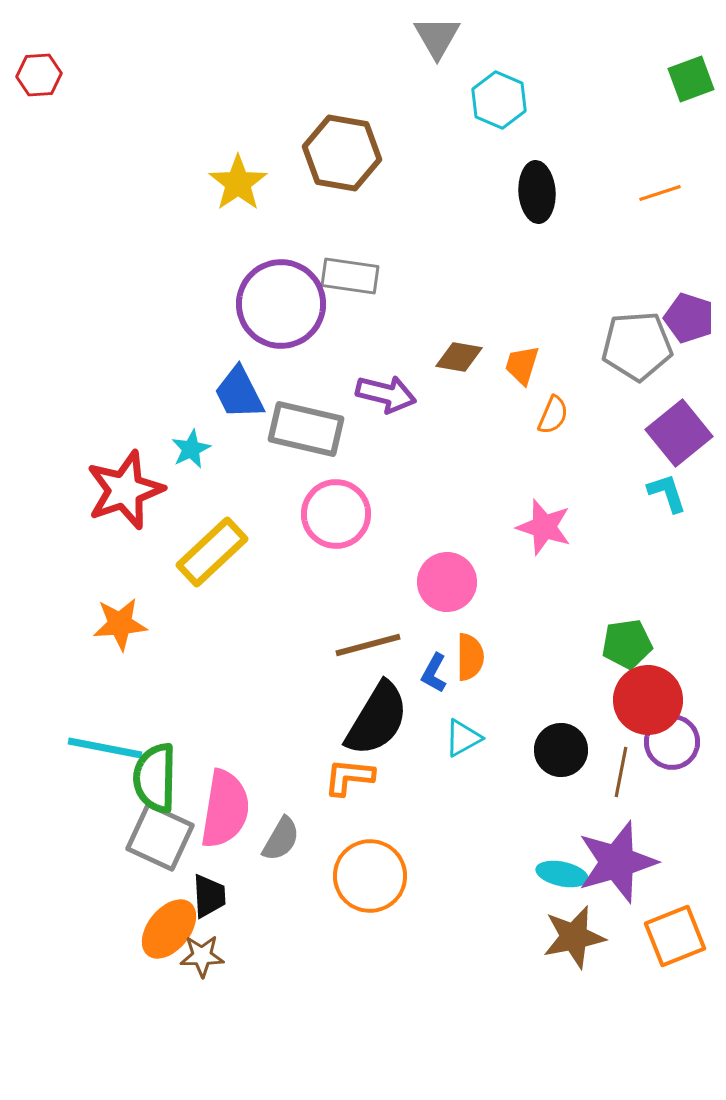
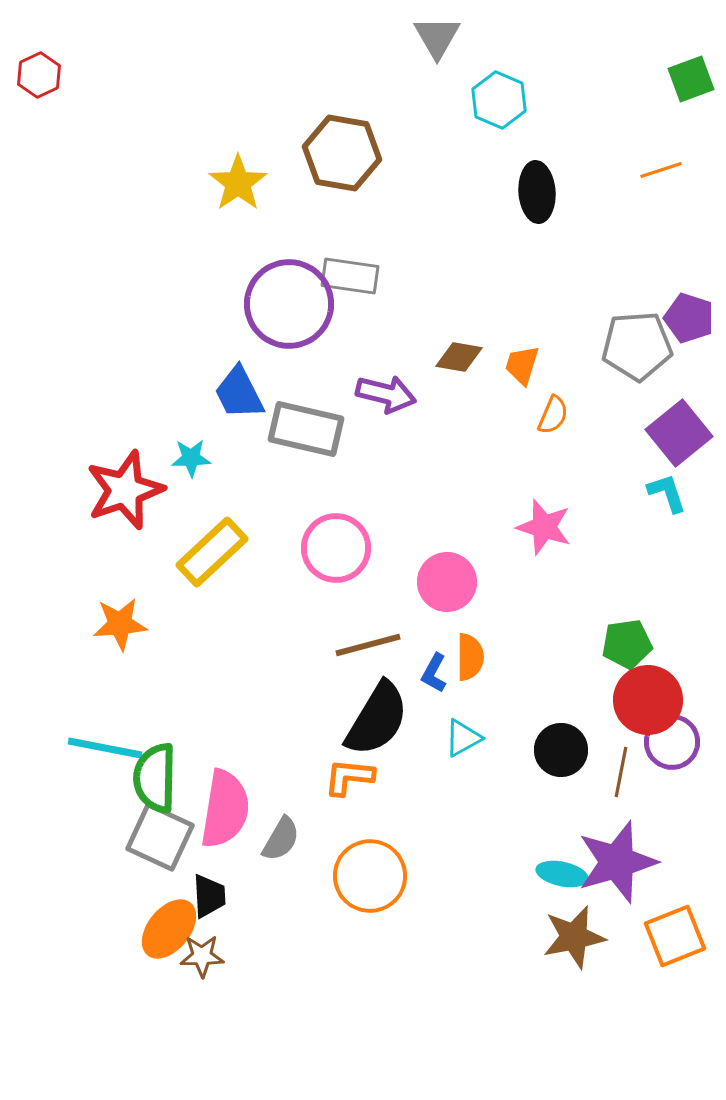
red hexagon at (39, 75): rotated 21 degrees counterclockwise
orange line at (660, 193): moved 1 px right, 23 px up
purple circle at (281, 304): moved 8 px right
cyan star at (191, 449): moved 9 px down; rotated 24 degrees clockwise
pink circle at (336, 514): moved 34 px down
